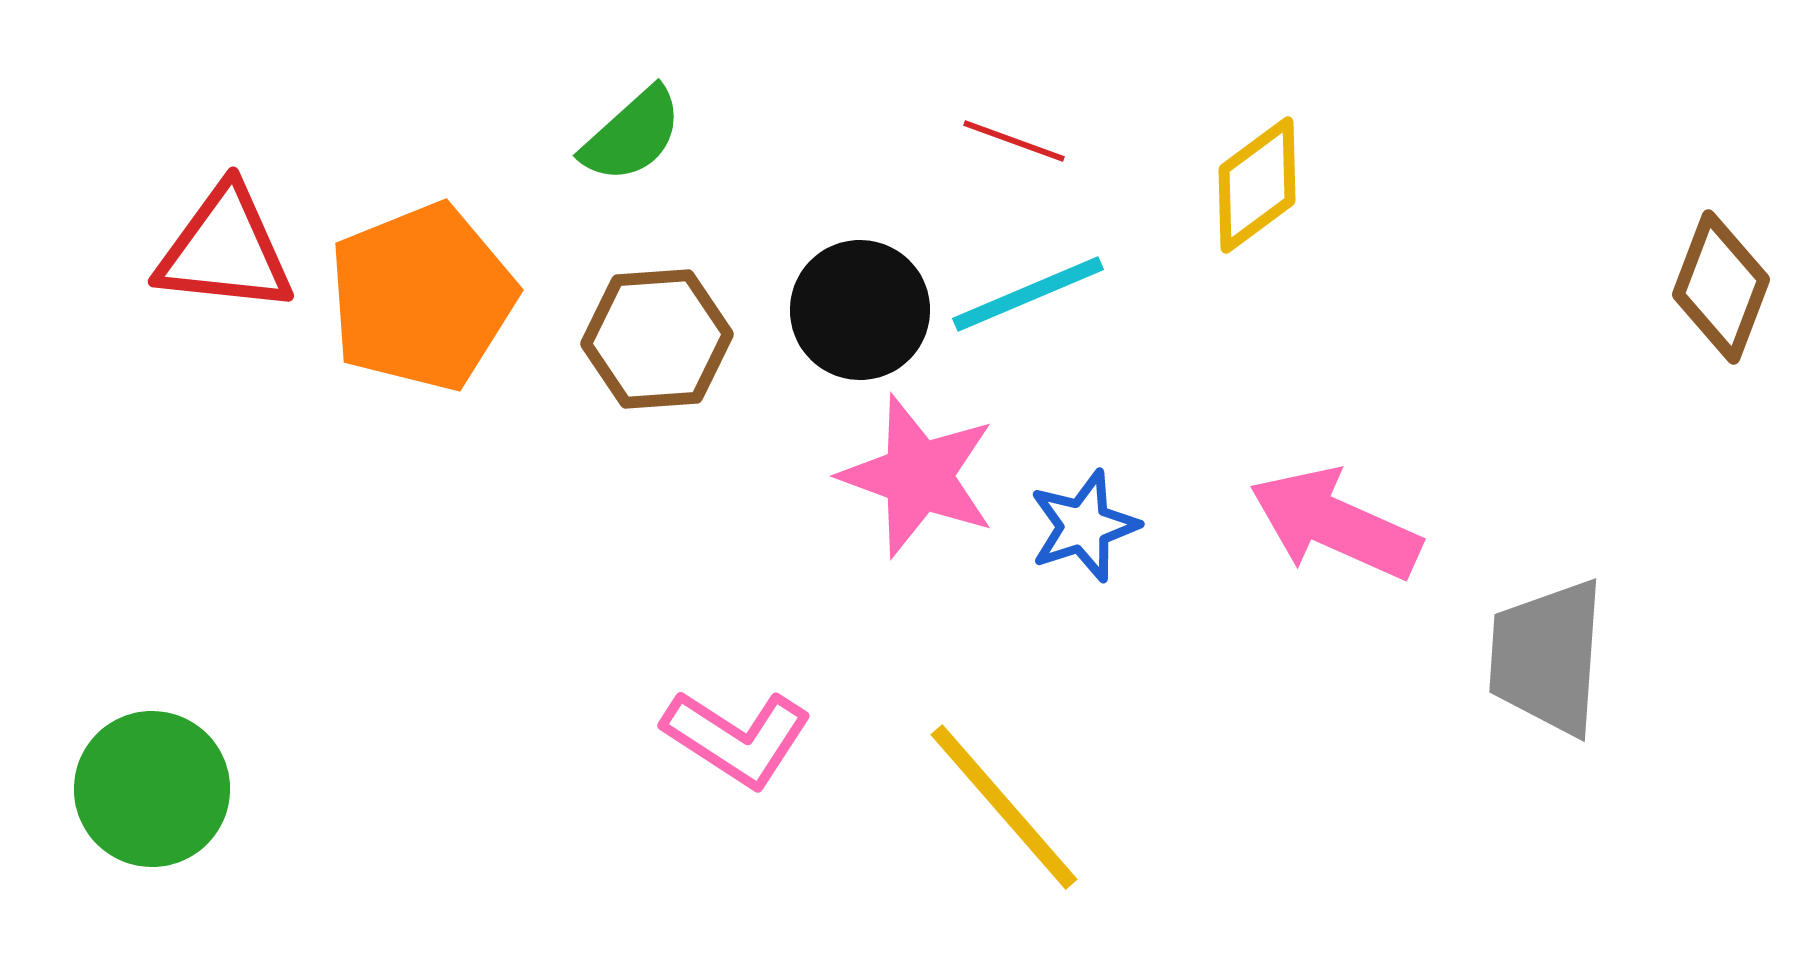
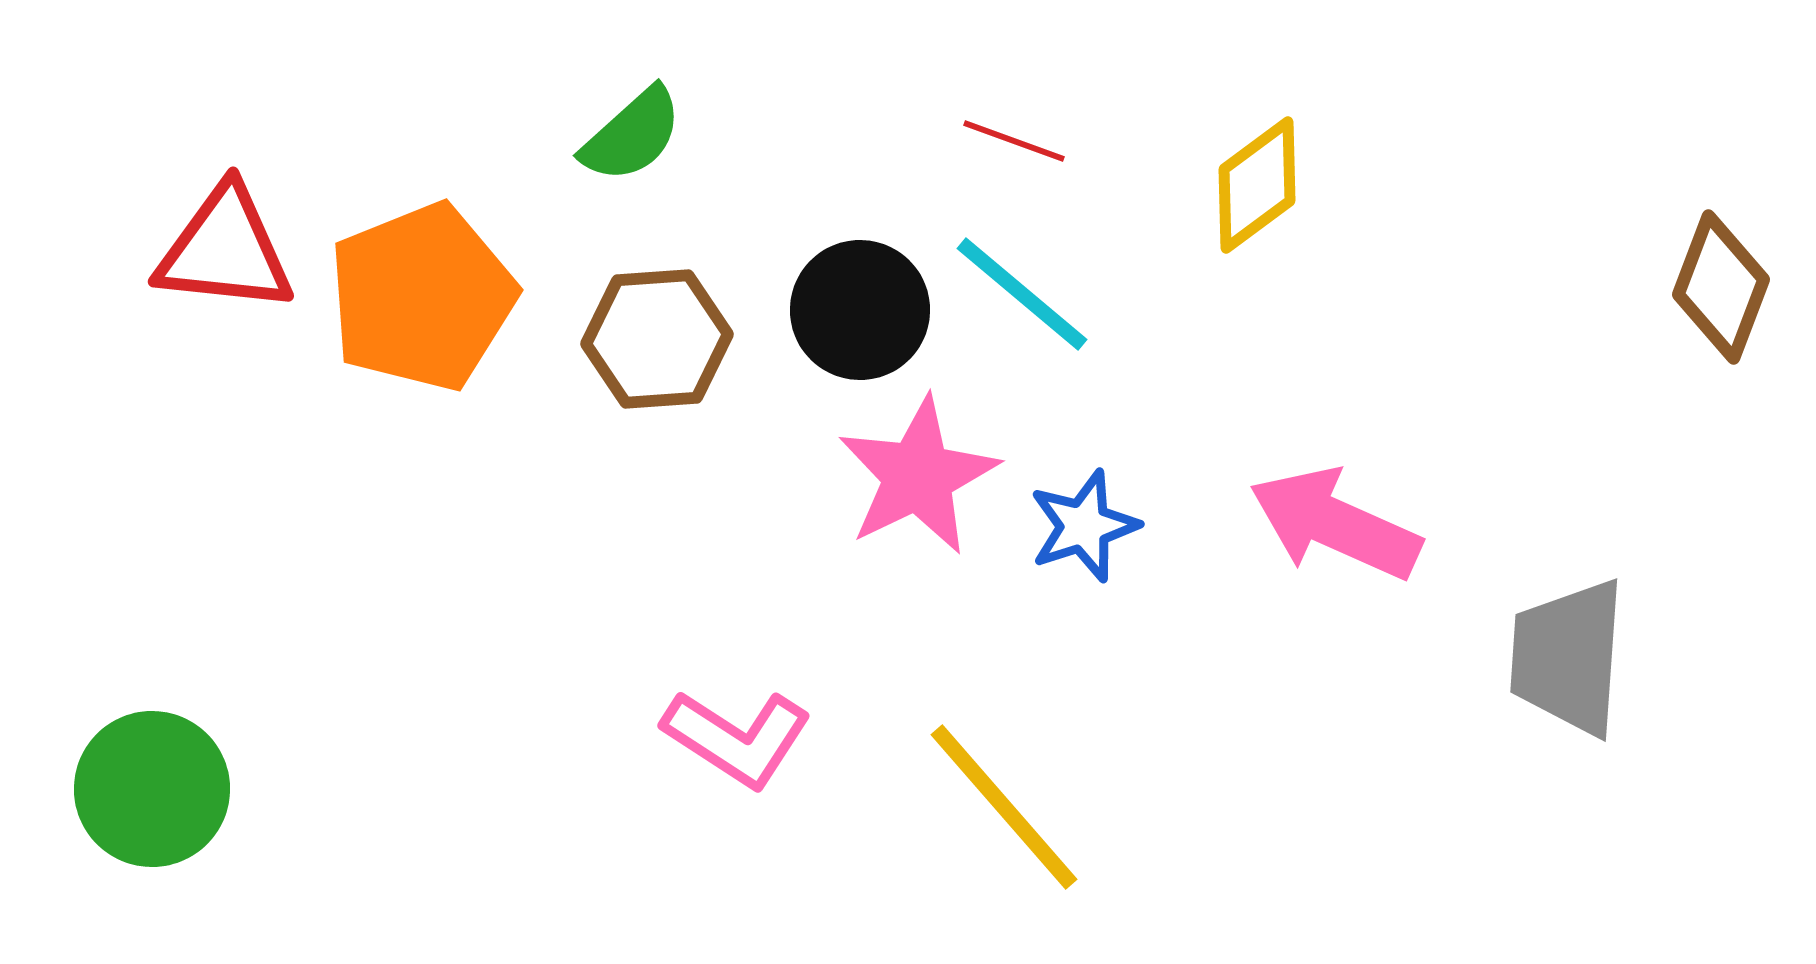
cyan line: moved 6 px left; rotated 63 degrees clockwise
pink star: rotated 26 degrees clockwise
gray trapezoid: moved 21 px right
